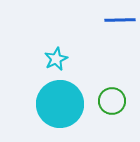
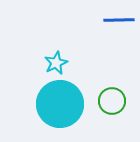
blue line: moved 1 px left
cyan star: moved 4 px down
